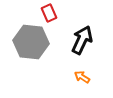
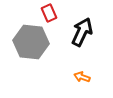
black arrow: moved 8 px up
orange arrow: rotated 14 degrees counterclockwise
